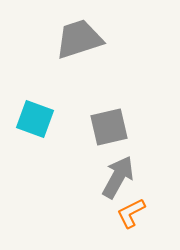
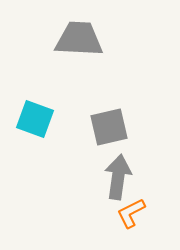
gray trapezoid: rotated 21 degrees clockwise
gray arrow: rotated 21 degrees counterclockwise
